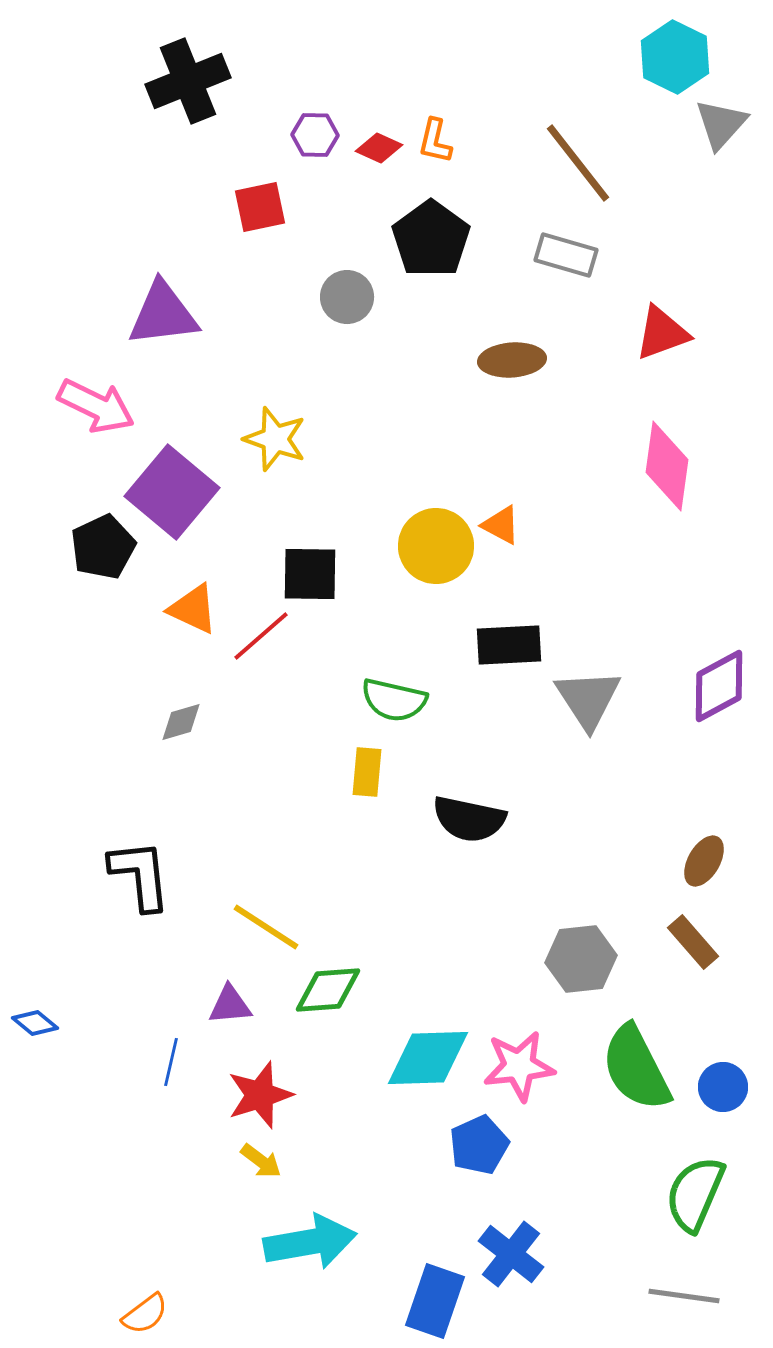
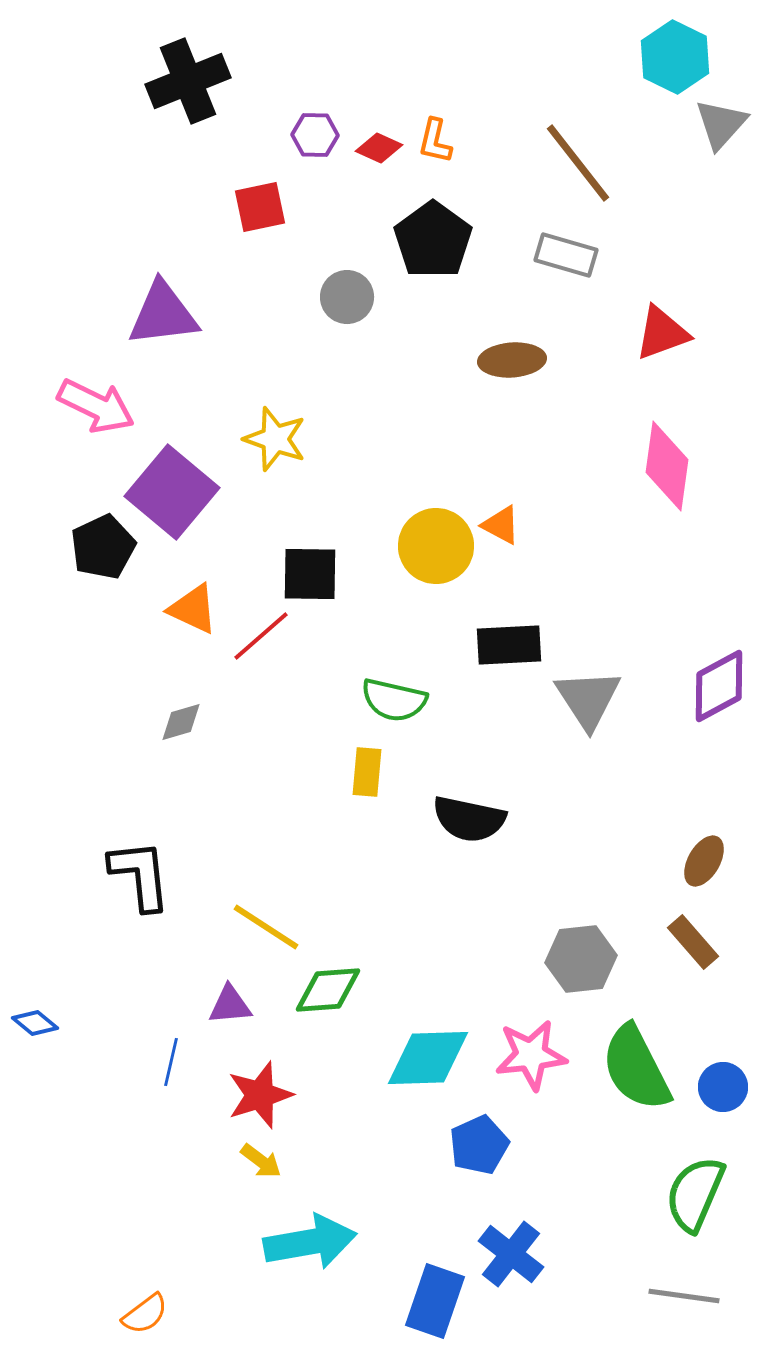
black pentagon at (431, 239): moved 2 px right, 1 px down
pink star at (519, 1066): moved 12 px right, 11 px up
